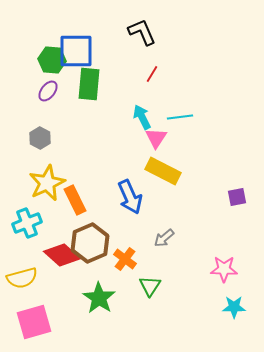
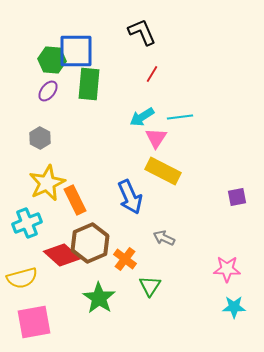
cyan arrow: rotated 95 degrees counterclockwise
gray arrow: rotated 65 degrees clockwise
pink star: moved 3 px right
pink square: rotated 6 degrees clockwise
